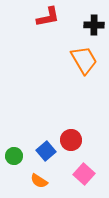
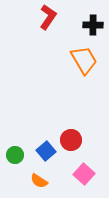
red L-shape: rotated 45 degrees counterclockwise
black cross: moved 1 px left
green circle: moved 1 px right, 1 px up
